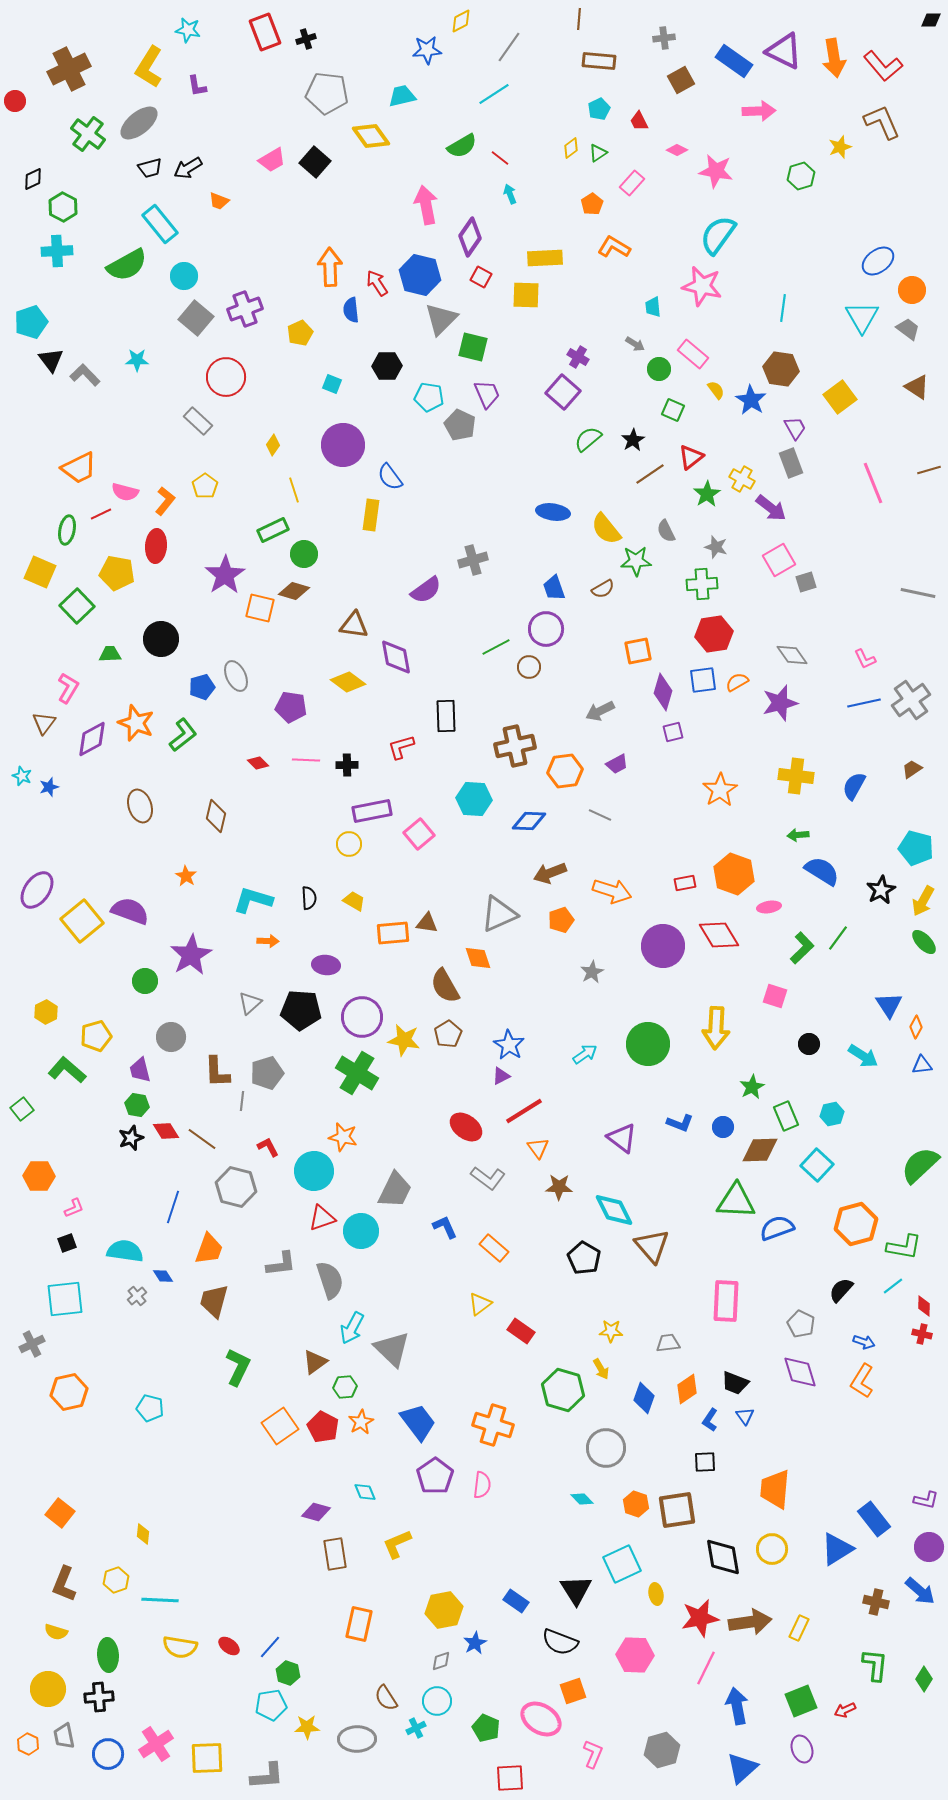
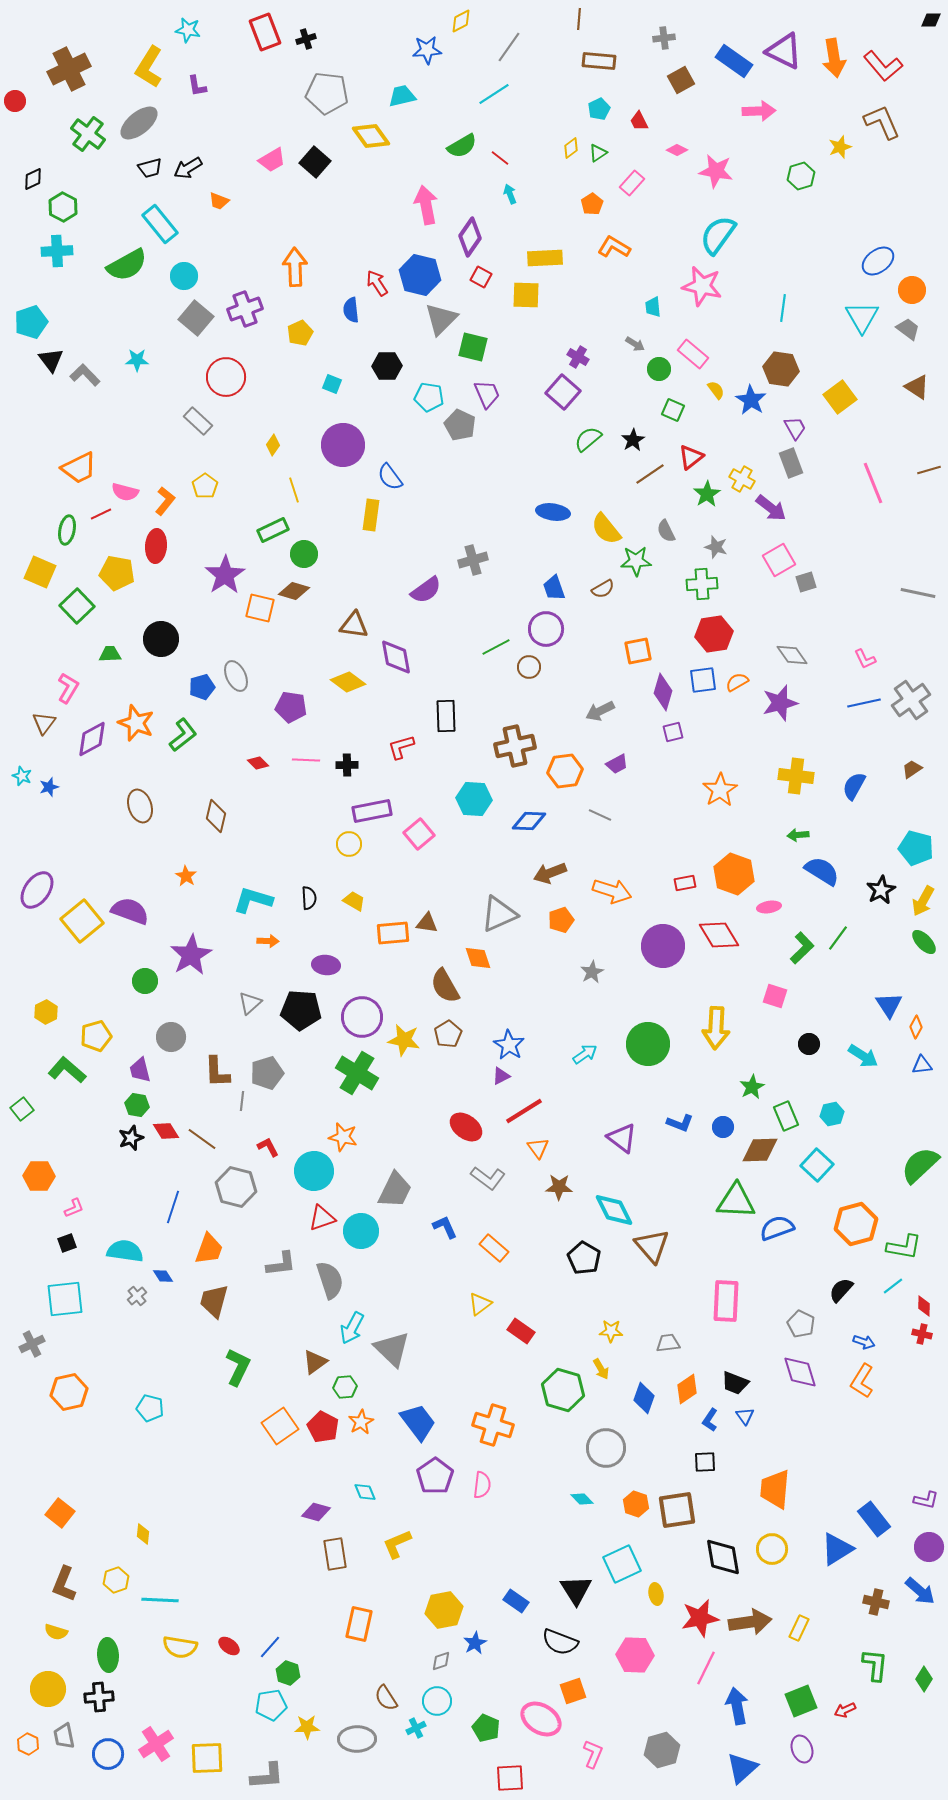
orange arrow at (330, 267): moved 35 px left
